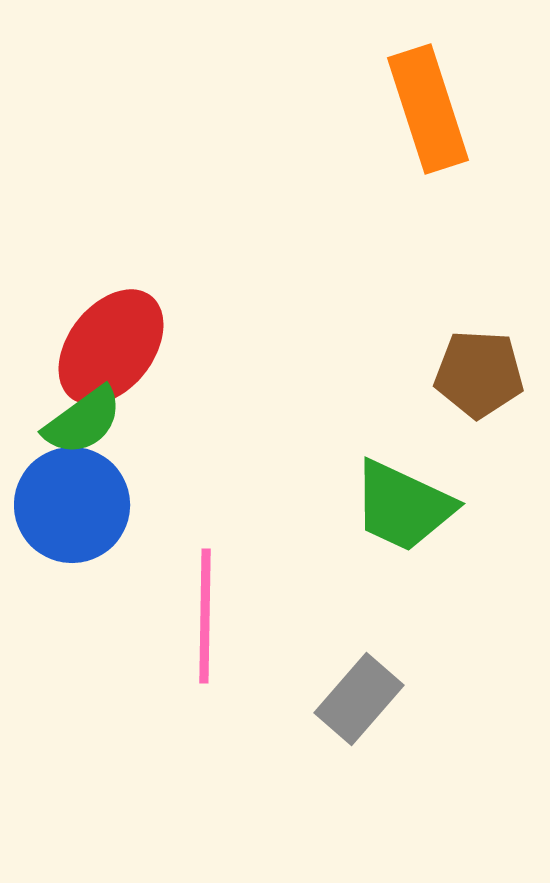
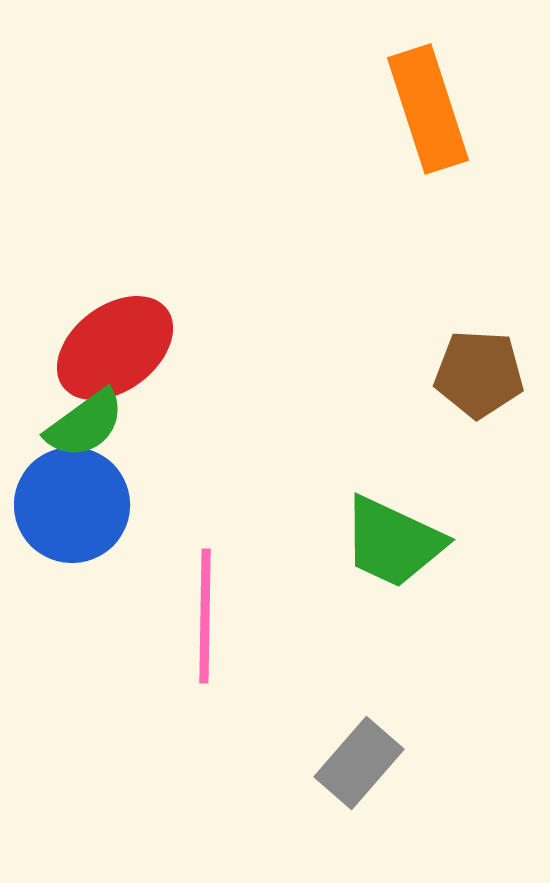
red ellipse: moved 4 px right, 1 px down; rotated 15 degrees clockwise
green semicircle: moved 2 px right, 3 px down
green trapezoid: moved 10 px left, 36 px down
gray rectangle: moved 64 px down
